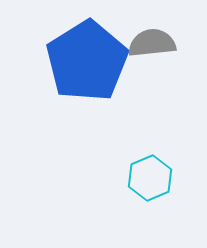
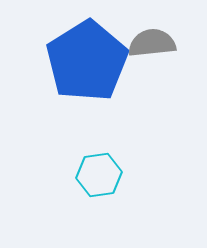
cyan hexagon: moved 51 px left, 3 px up; rotated 15 degrees clockwise
